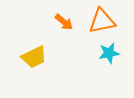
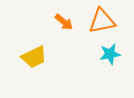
cyan star: moved 1 px right, 1 px down
